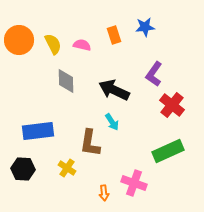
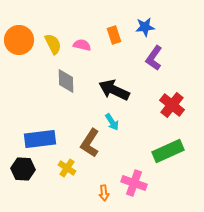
purple L-shape: moved 16 px up
blue rectangle: moved 2 px right, 8 px down
brown L-shape: rotated 24 degrees clockwise
